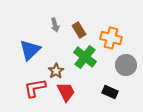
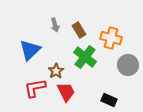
gray circle: moved 2 px right
black rectangle: moved 1 px left, 8 px down
